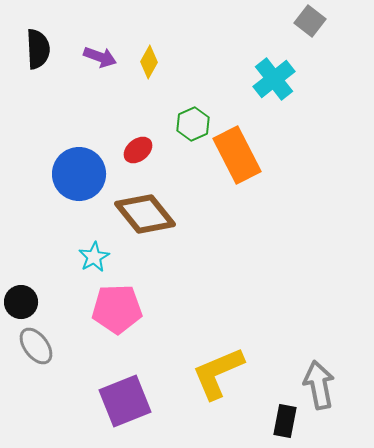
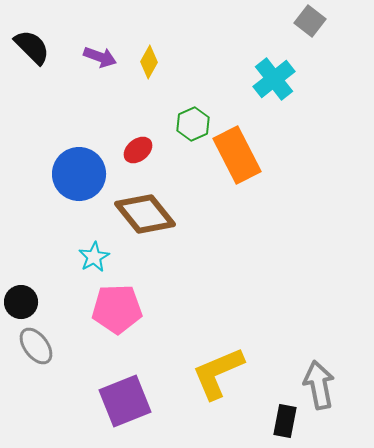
black semicircle: moved 6 px left, 2 px up; rotated 42 degrees counterclockwise
